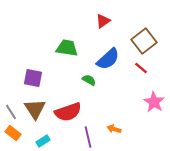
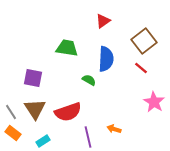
blue semicircle: moved 2 px left; rotated 45 degrees counterclockwise
